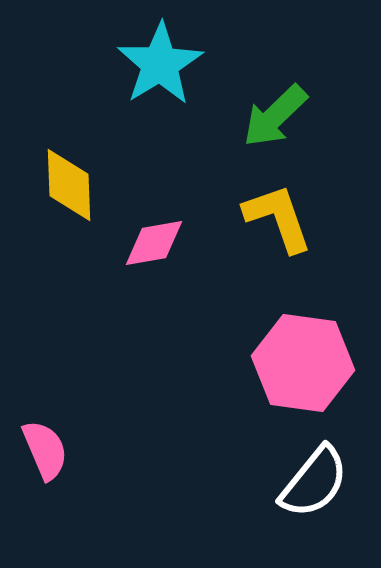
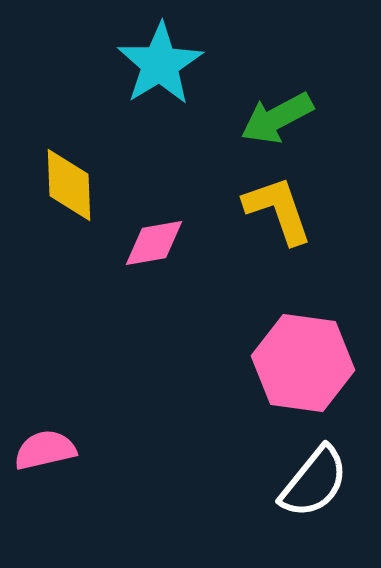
green arrow: moved 2 px right, 2 px down; rotated 16 degrees clockwise
yellow L-shape: moved 8 px up
pink semicircle: rotated 80 degrees counterclockwise
